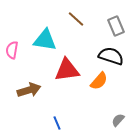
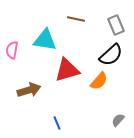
brown line: rotated 30 degrees counterclockwise
gray rectangle: moved 1 px up
black semicircle: moved 1 px up; rotated 120 degrees clockwise
red triangle: rotated 8 degrees counterclockwise
